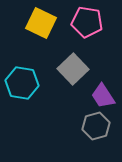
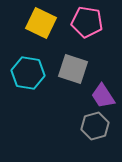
gray square: rotated 28 degrees counterclockwise
cyan hexagon: moved 6 px right, 10 px up
gray hexagon: moved 1 px left
